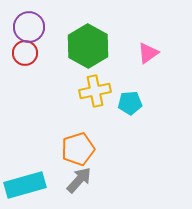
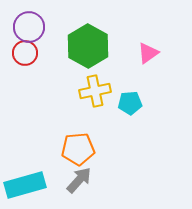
orange pentagon: rotated 12 degrees clockwise
